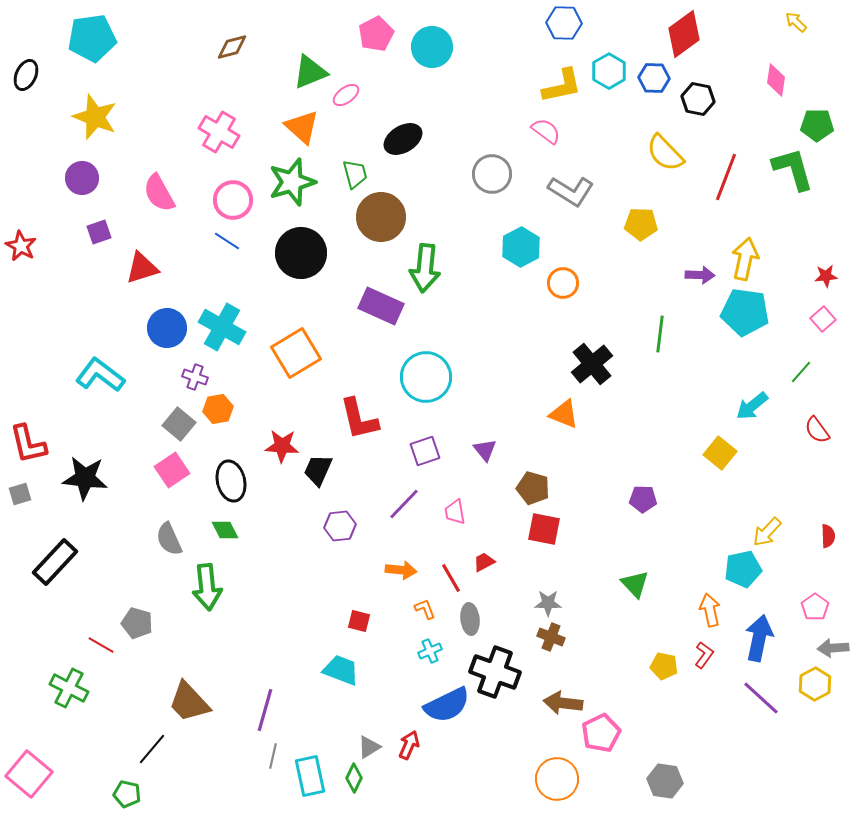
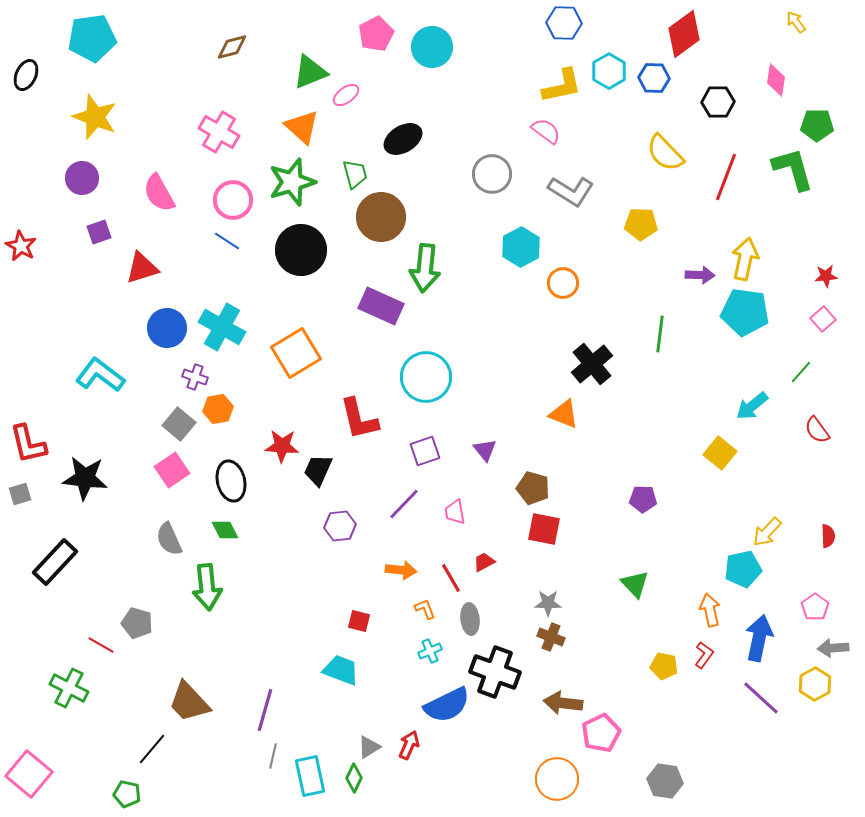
yellow arrow at (796, 22): rotated 10 degrees clockwise
black hexagon at (698, 99): moved 20 px right, 3 px down; rotated 12 degrees counterclockwise
black circle at (301, 253): moved 3 px up
